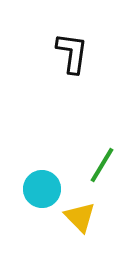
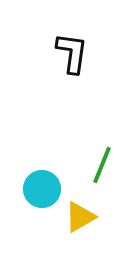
green line: rotated 9 degrees counterclockwise
yellow triangle: rotated 44 degrees clockwise
